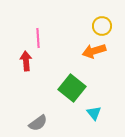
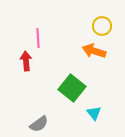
orange arrow: rotated 35 degrees clockwise
gray semicircle: moved 1 px right, 1 px down
